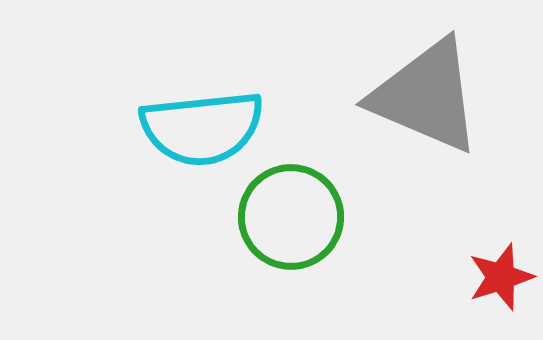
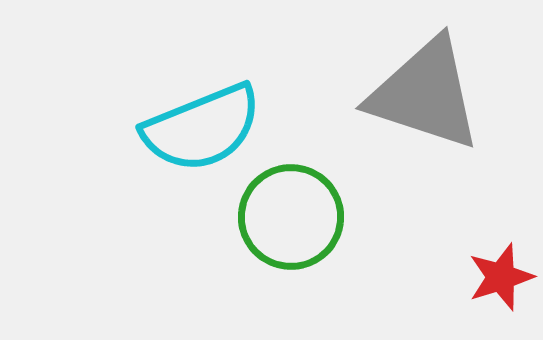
gray triangle: moved 1 px left, 2 px up; rotated 5 degrees counterclockwise
cyan semicircle: rotated 16 degrees counterclockwise
